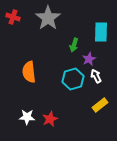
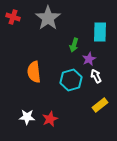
cyan rectangle: moved 1 px left
orange semicircle: moved 5 px right
cyan hexagon: moved 2 px left, 1 px down
